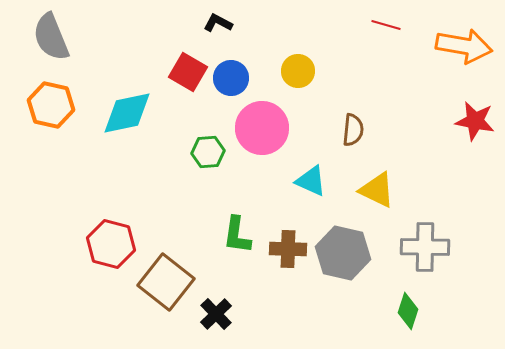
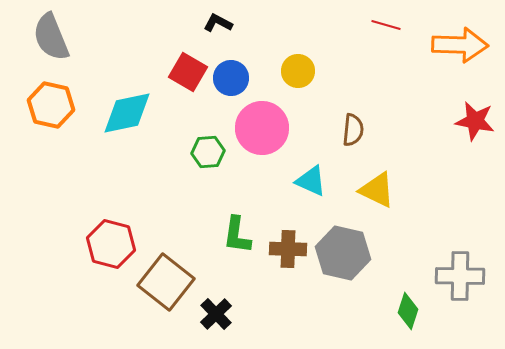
orange arrow: moved 4 px left, 1 px up; rotated 8 degrees counterclockwise
gray cross: moved 35 px right, 29 px down
